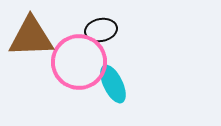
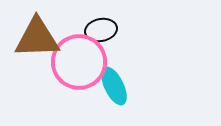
brown triangle: moved 6 px right, 1 px down
cyan ellipse: moved 1 px right, 2 px down
